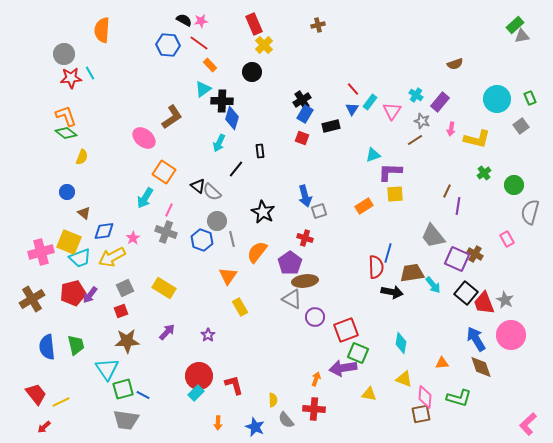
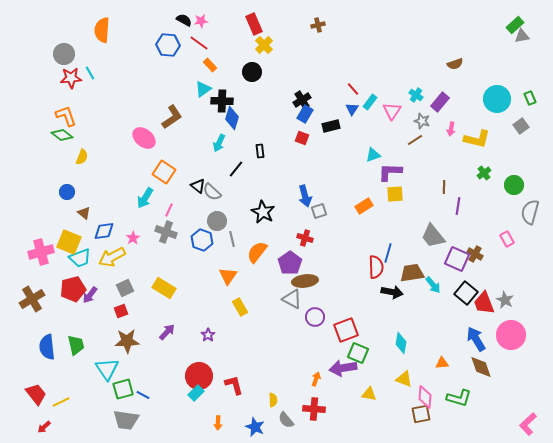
green diamond at (66, 133): moved 4 px left, 2 px down
brown line at (447, 191): moved 3 px left, 4 px up; rotated 24 degrees counterclockwise
red pentagon at (73, 293): moved 4 px up
